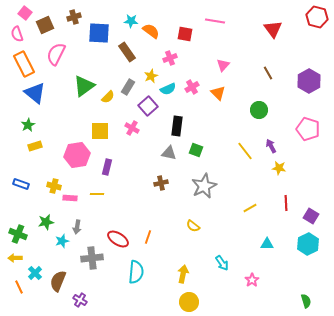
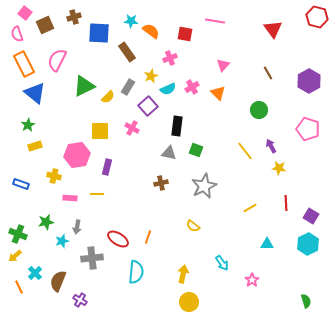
pink semicircle at (56, 54): moved 1 px right, 6 px down
green triangle at (84, 86): rotated 10 degrees clockwise
yellow cross at (54, 186): moved 10 px up
yellow arrow at (15, 258): moved 2 px up; rotated 40 degrees counterclockwise
